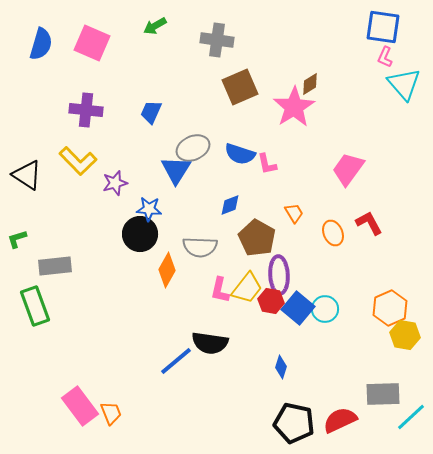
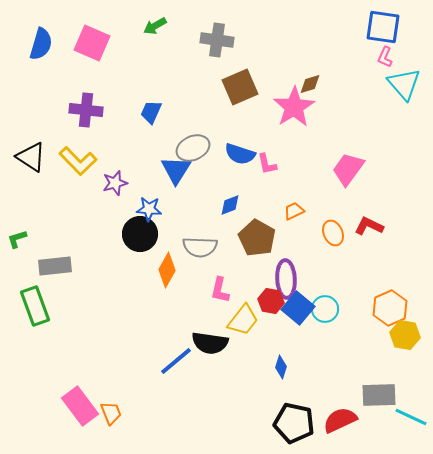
brown diamond at (310, 84): rotated 15 degrees clockwise
black triangle at (27, 175): moved 4 px right, 18 px up
orange trapezoid at (294, 213): moved 2 px up; rotated 85 degrees counterclockwise
red L-shape at (369, 223): moved 3 px down; rotated 36 degrees counterclockwise
purple ellipse at (279, 275): moved 7 px right, 4 px down
yellow trapezoid at (247, 288): moved 4 px left, 32 px down
gray rectangle at (383, 394): moved 4 px left, 1 px down
cyan line at (411, 417): rotated 68 degrees clockwise
